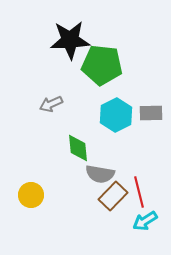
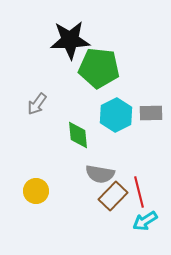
green pentagon: moved 3 px left, 3 px down
gray arrow: moved 14 px left; rotated 30 degrees counterclockwise
green diamond: moved 13 px up
yellow circle: moved 5 px right, 4 px up
